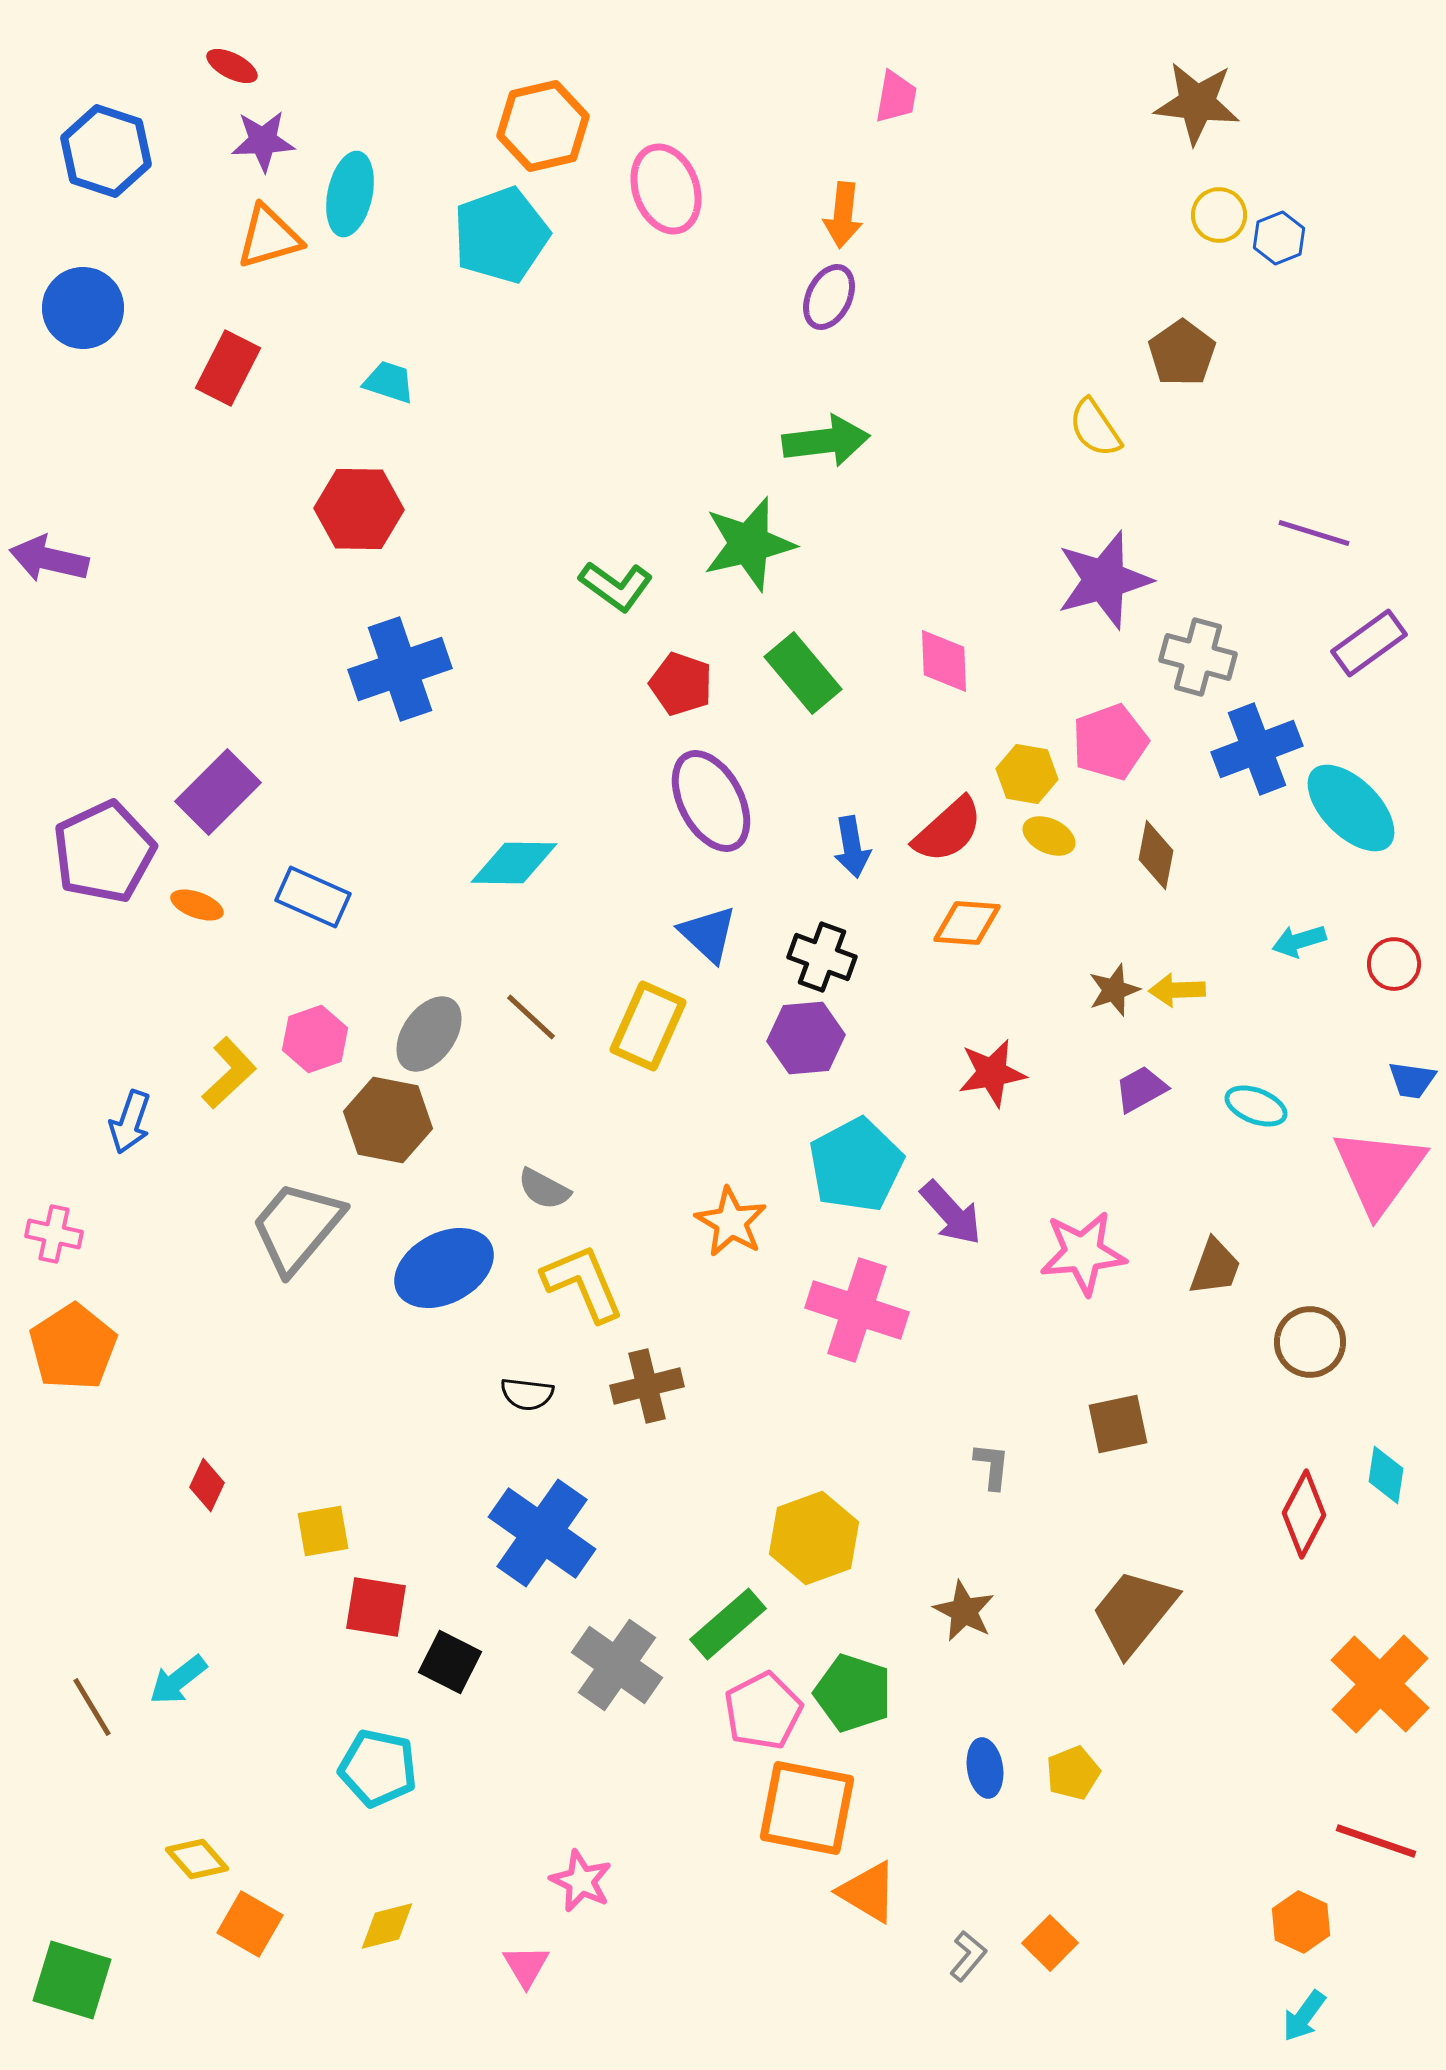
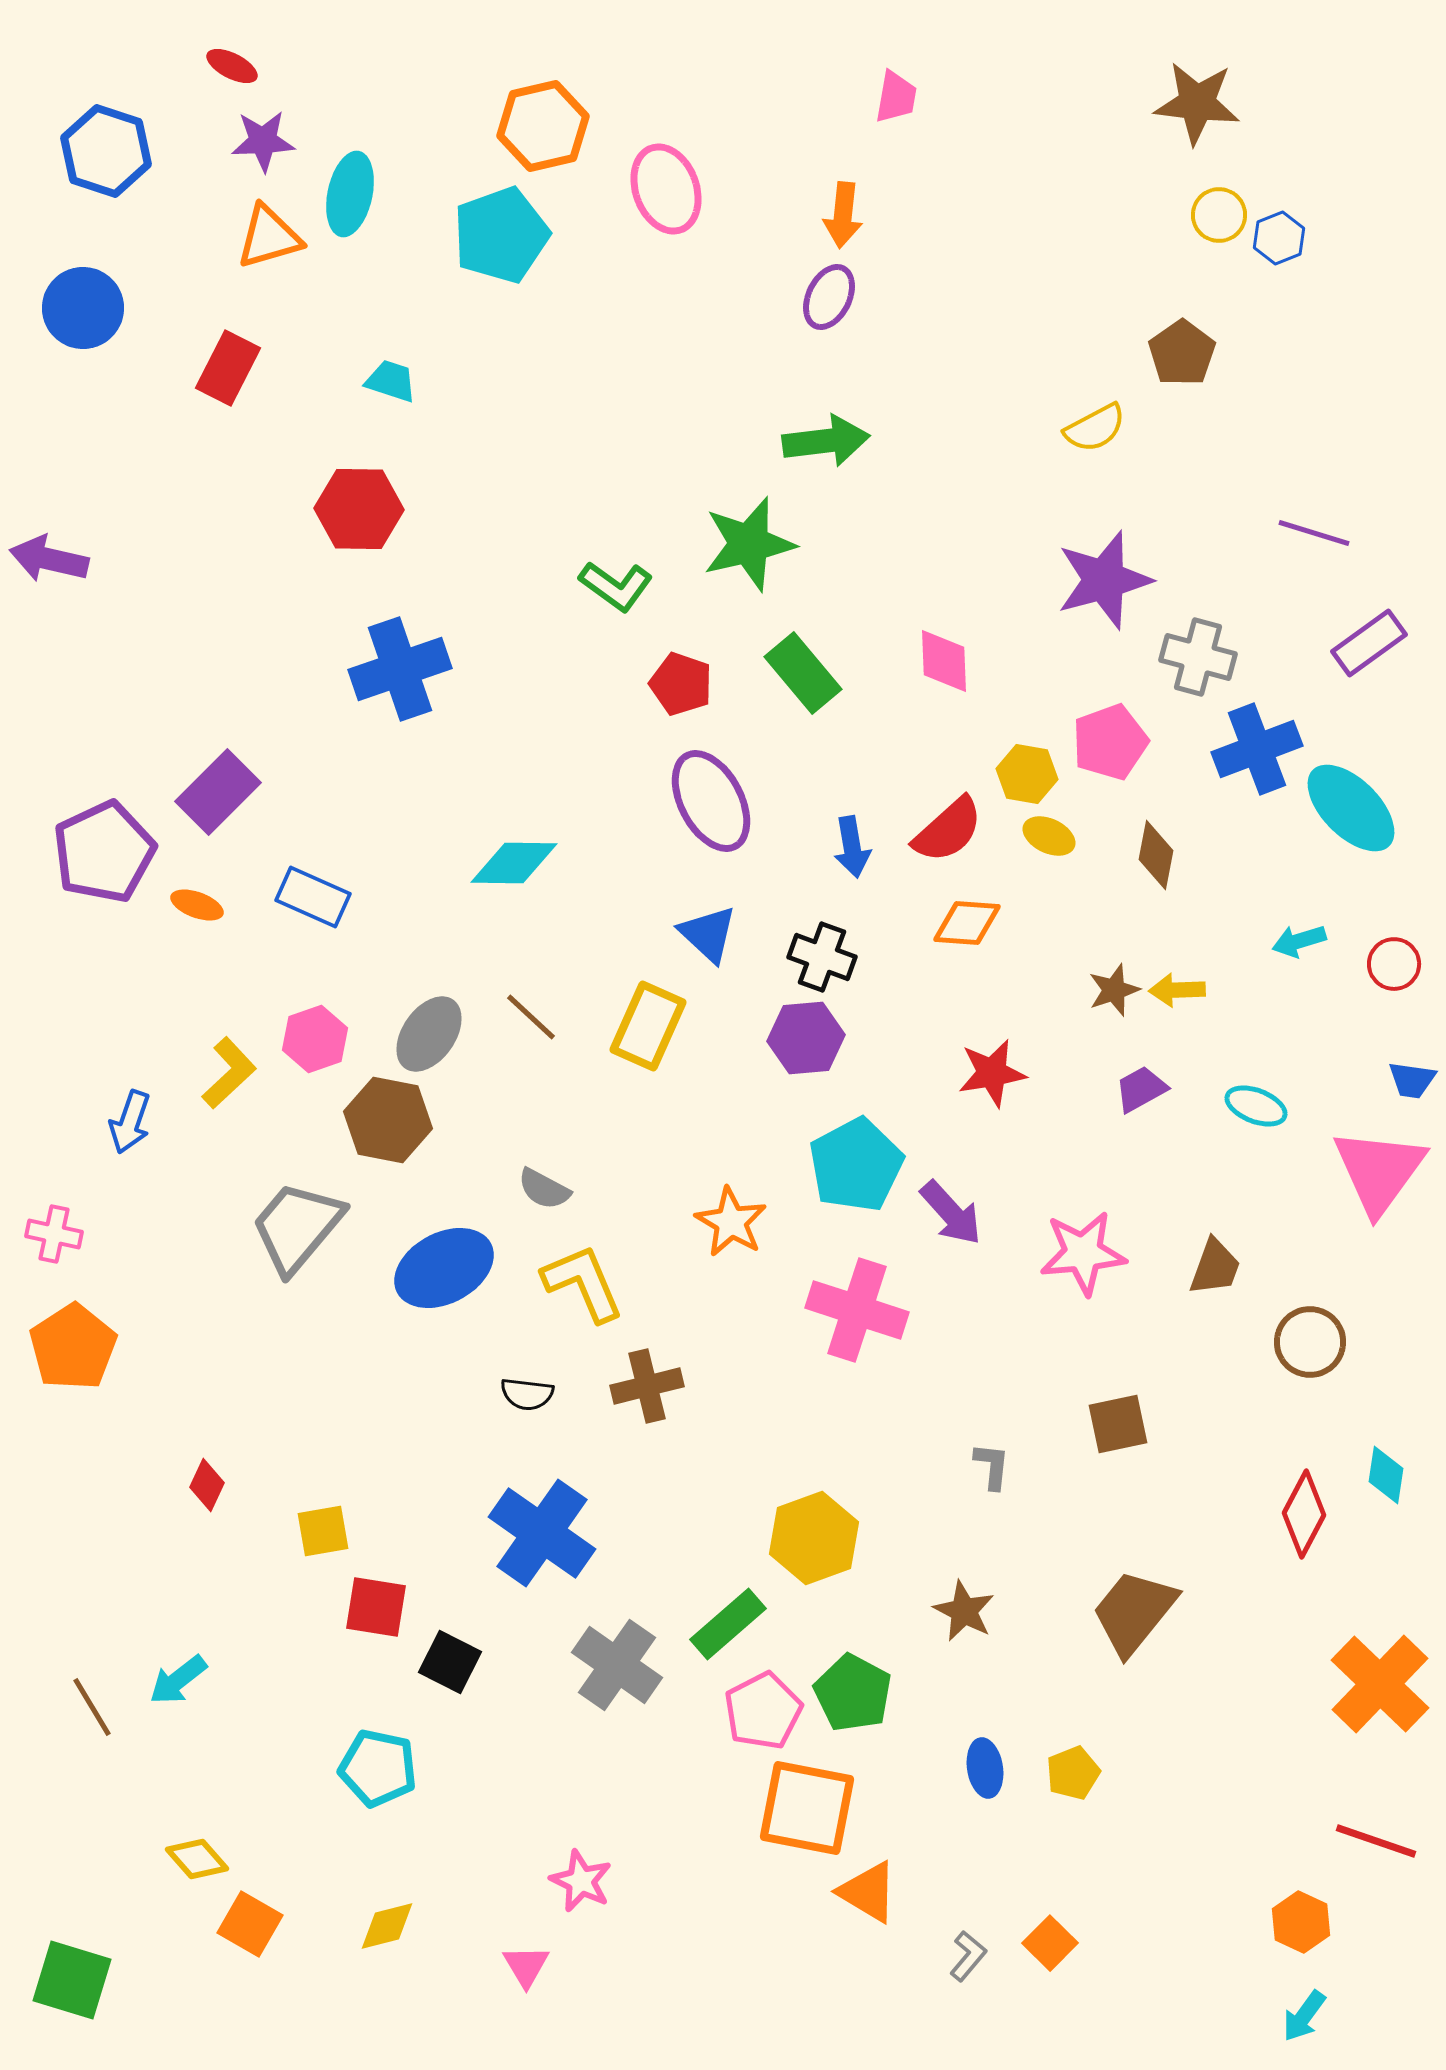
cyan trapezoid at (389, 382): moved 2 px right, 1 px up
yellow semicircle at (1095, 428): rotated 84 degrees counterclockwise
green pentagon at (853, 1693): rotated 10 degrees clockwise
